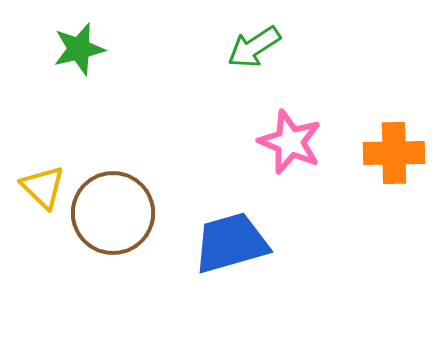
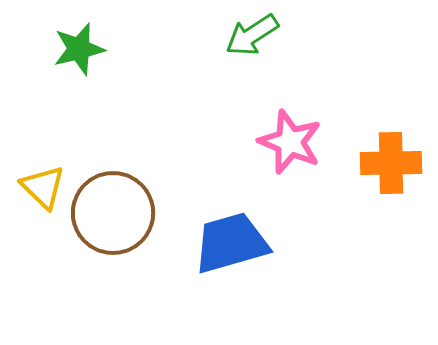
green arrow: moved 2 px left, 12 px up
orange cross: moved 3 px left, 10 px down
